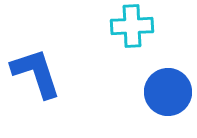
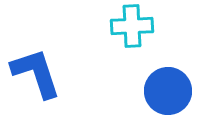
blue circle: moved 1 px up
